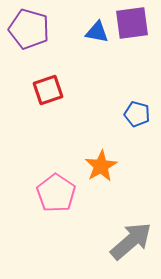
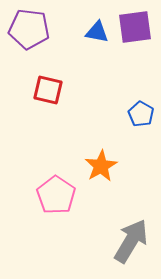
purple square: moved 3 px right, 4 px down
purple pentagon: rotated 9 degrees counterclockwise
red square: rotated 32 degrees clockwise
blue pentagon: moved 4 px right; rotated 15 degrees clockwise
pink pentagon: moved 2 px down
gray arrow: rotated 18 degrees counterclockwise
